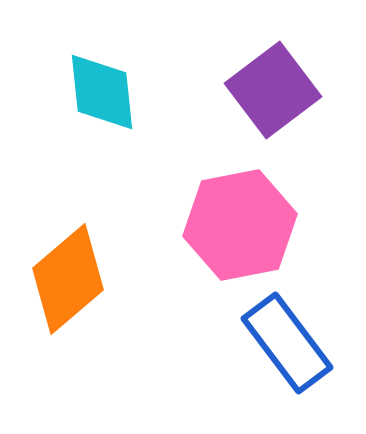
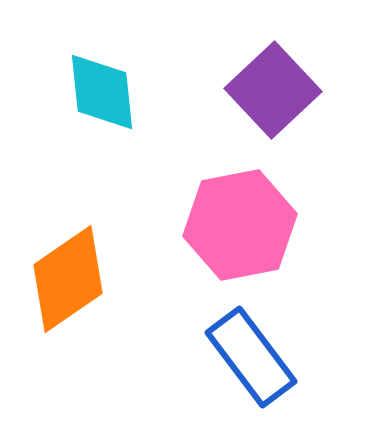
purple square: rotated 6 degrees counterclockwise
orange diamond: rotated 6 degrees clockwise
blue rectangle: moved 36 px left, 14 px down
